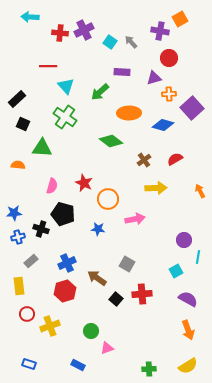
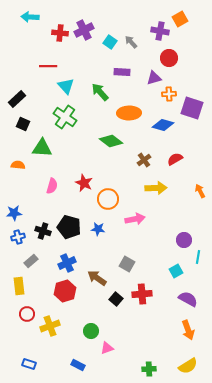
green arrow at (100, 92): rotated 90 degrees clockwise
purple square at (192, 108): rotated 30 degrees counterclockwise
black pentagon at (63, 214): moved 6 px right, 13 px down
black cross at (41, 229): moved 2 px right, 2 px down
